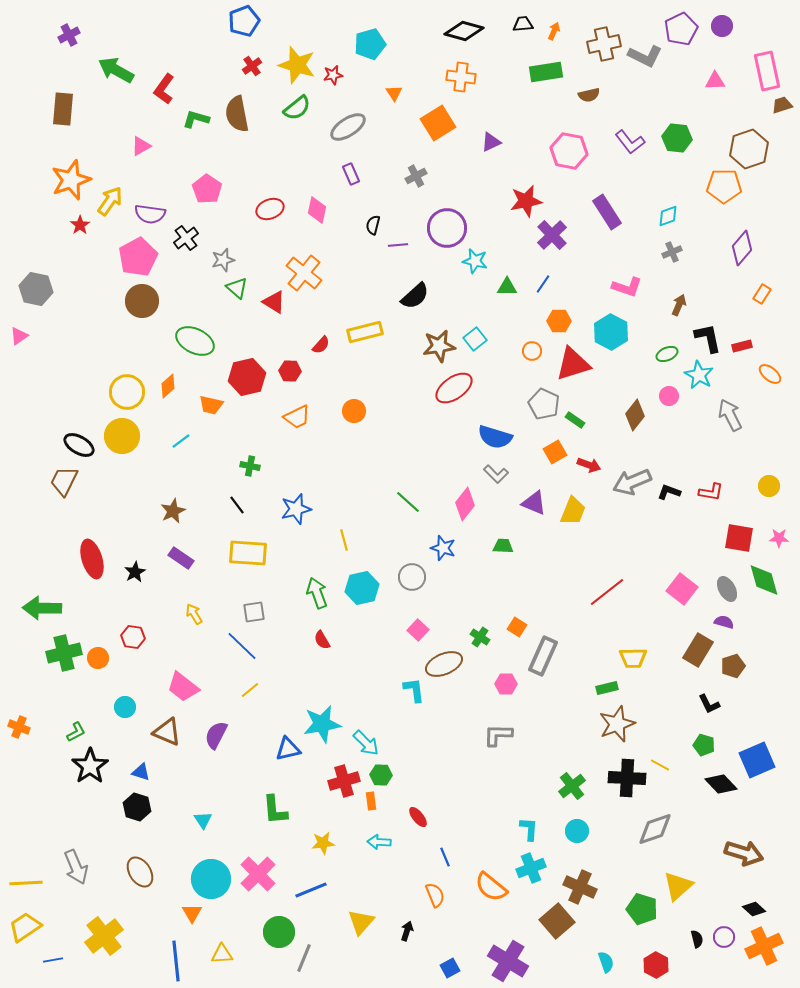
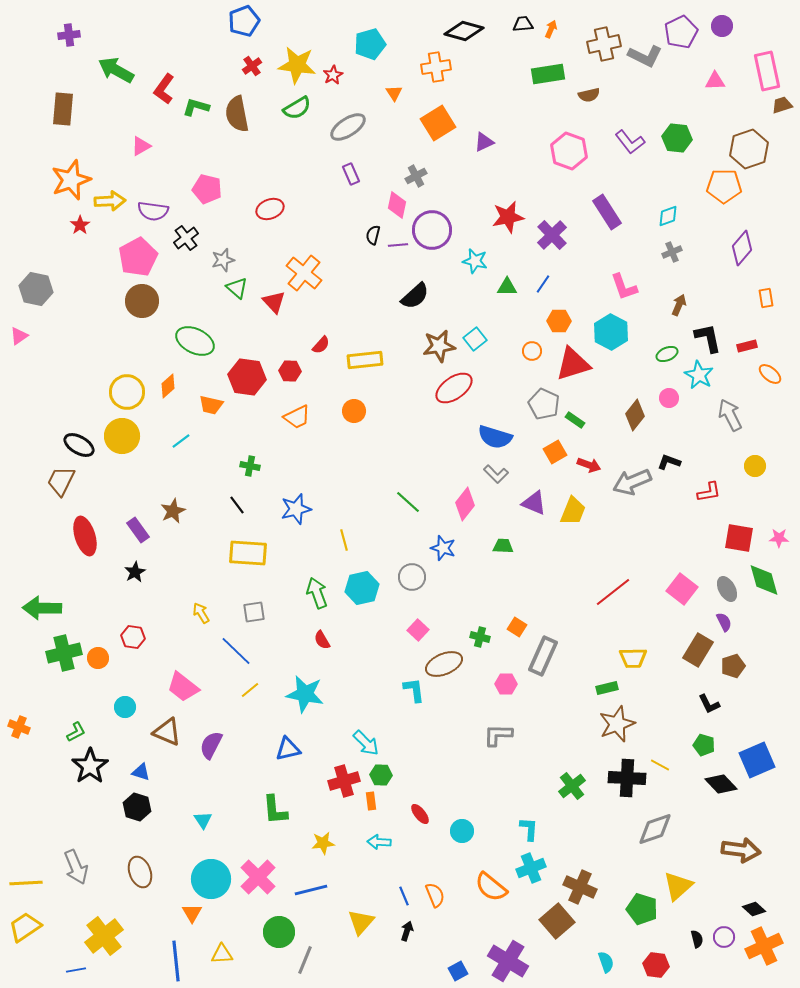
purple pentagon at (681, 29): moved 3 px down
orange arrow at (554, 31): moved 3 px left, 2 px up
purple cross at (69, 35): rotated 20 degrees clockwise
yellow star at (297, 65): rotated 9 degrees counterclockwise
green rectangle at (546, 72): moved 2 px right, 2 px down
red star at (333, 75): rotated 18 degrees counterclockwise
orange cross at (461, 77): moved 25 px left, 10 px up; rotated 16 degrees counterclockwise
green semicircle at (297, 108): rotated 8 degrees clockwise
green L-shape at (196, 119): moved 12 px up
purple triangle at (491, 142): moved 7 px left
pink hexagon at (569, 151): rotated 9 degrees clockwise
pink pentagon at (207, 189): rotated 20 degrees counterclockwise
yellow arrow at (110, 201): rotated 52 degrees clockwise
red star at (526, 201): moved 18 px left, 16 px down
pink diamond at (317, 210): moved 80 px right, 5 px up
purple semicircle at (150, 214): moved 3 px right, 3 px up
black semicircle at (373, 225): moved 10 px down
purple circle at (447, 228): moved 15 px left, 2 px down
pink L-shape at (627, 287): moved 3 px left; rotated 52 degrees clockwise
orange rectangle at (762, 294): moved 4 px right, 4 px down; rotated 42 degrees counterclockwise
red triangle at (274, 302): rotated 15 degrees clockwise
yellow rectangle at (365, 332): moved 28 px down; rotated 8 degrees clockwise
red rectangle at (742, 346): moved 5 px right
red hexagon at (247, 377): rotated 21 degrees clockwise
pink circle at (669, 396): moved 2 px down
brown trapezoid at (64, 481): moved 3 px left
yellow circle at (769, 486): moved 14 px left, 20 px up
black L-shape at (669, 492): moved 30 px up
red L-shape at (711, 492): moved 2 px left; rotated 20 degrees counterclockwise
purple rectangle at (181, 558): moved 43 px left, 28 px up; rotated 20 degrees clockwise
red ellipse at (92, 559): moved 7 px left, 23 px up
red line at (607, 592): moved 6 px right
yellow arrow at (194, 614): moved 7 px right, 1 px up
purple semicircle at (724, 622): rotated 48 degrees clockwise
green cross at (480, 637): rotated 18 degrees counterclockwise
blue line at (242, 646): moved 6 px left, 5 px down
cyan star at (322, 724): moved 17 px left, 30 px up; rotated 21 degrees clockwise
purple semicircle at (216, 735): moved 5 px left, 10 px down
red ellipse at (418, 817): moved 2 px right, 3 px up
cyan circle at (577, 831): moved 115 px left
brown arrow at (744, 853): moved 3 px left, 3 px up; rotated 9 degrees counterclockwise
blue line at (445, 857): moved 41 px left, 39 px down
brown ellipse at (140, 872): rotated 12 degrees clockwise
pink cross at (258, 874): moved 3 px down
blue line at (311, 890): rotated 8 degrees clockwise
gray line at (304, 958): moved 1 px right, 2 px down
blue line at (53, 960): moved 23 px right, 10 px down
red hexagon at (656, 965): rotated 20 degrees counterclockwise
blue square at (450, 968): moved 8 px right, 3 px down
